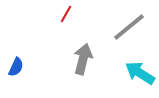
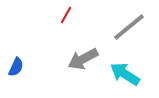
red line: moved 1 px down
gray arrow: rotated 132 degrees counterclockwise
cyan arrow: moved 15 px left, 1 px down
